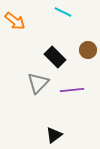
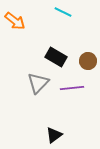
brown circle: moved 11 px down
black rectangle: moved 1 px right; rotated 15 degrees counterclockwise
purple line: moved 2 px up
